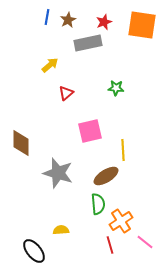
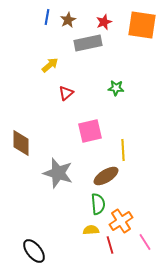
yellow semicircle: moved 30 px right
pink line: rotated 18 degrees clockwise
